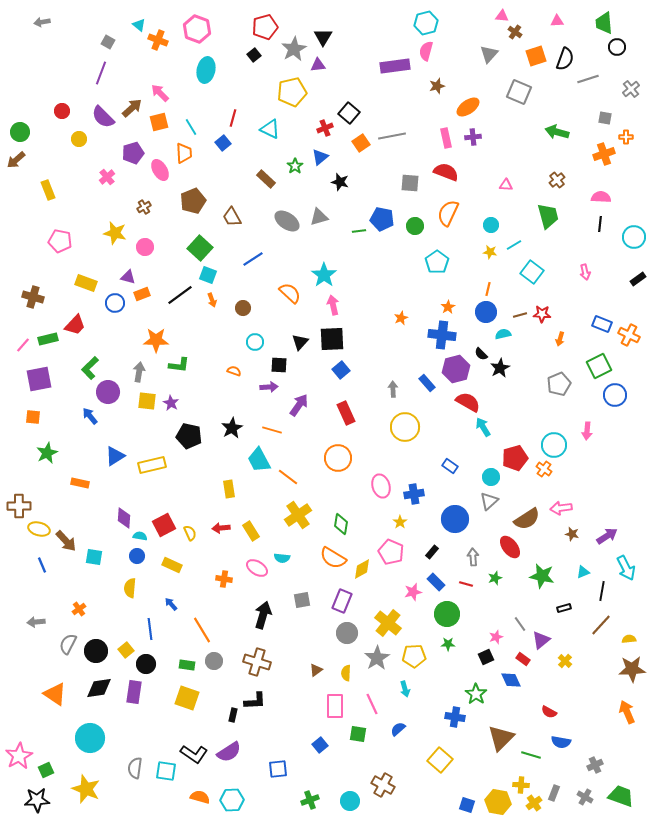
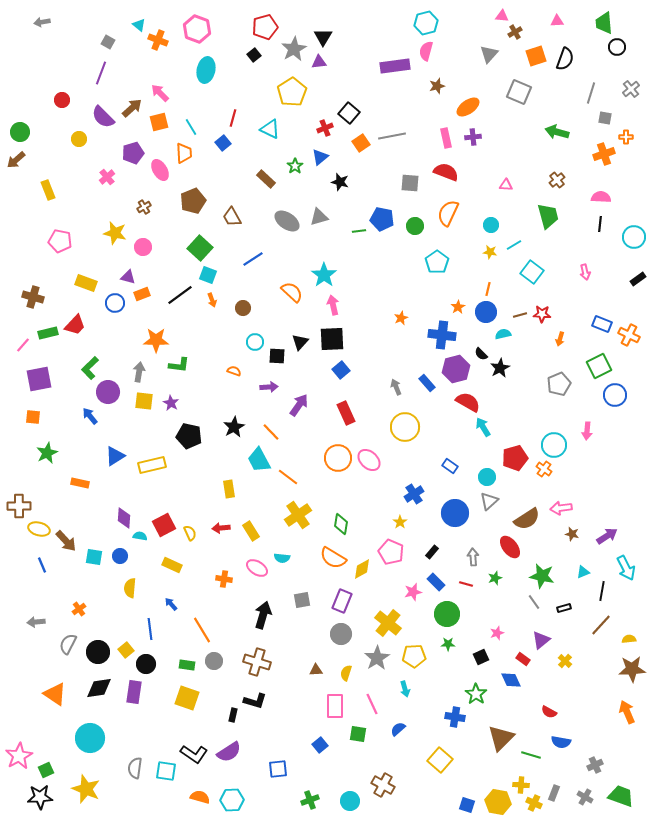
brown cross at (515, 32): rotated 24 degrees clockwise
purple triangle at (318, 65): moved 1 px right, 3 px up
gray line at (588, 79): moved 3 px right, 14 px down; rotated 55 degrees counterclockwise
yellow pentagon at (292, 92): rotated 20 degrees counterclockwise
red circle at (62, 111): moved 11 px up
pink circle at (145, 247): moved 2 px left
orange semicircle at (290, 293): moved 2 px right, 1 px up
orange star at (448, 307): moved 10 px right
green rectangle at (48, 339): moved 6 px up
black square at (279, 365): moved 2 px left, 9 px up
gray arrow at (393, 389): moved 3 px right, 2 px up; rotated 21 degrees counterclockwise
yellow square at (147, 401): moved 3 px left
black star at (232, 428): moved 2 px right, 1 px up
orange line at (272, 430): moved 1 px left, 2 px down; rotated 30 degrees clockwise
cyan circle at (491, 477): moved 4 px left
pink ellipse at (381, 486): moved 12 px left, 26 px up; rotated 30 degrees counterclockwise
blue cross at (414, 494): rotated 24 degrees counterclockwise
blue circle at (455, 519): moved 6 px up
blue circle at (137, 556): moved 17 px left
gray line at (520, 624): moved 14 px right, 22 px up
gray circle at (347, 633): moved 6 px left, 1 px down
pink star at (496, 637): moved 1 px right, 4 px up
black circle at (96, 651): moved 2 px right, 1 px down
black square at (486, 657): moved 5 px left
brown triangle at (316, 670): rotated 32 degrees clockwise
yellow semicircle at (346, 673): rotated 14 degrees clockwise
black L-shape at (255, 701): rotated 20 degrees clockwise
black star at (37, 800): moved 3 px right, 3 px up
yellow cross at (534, 803): rotated 28 degrees counterclockwise
